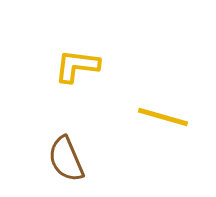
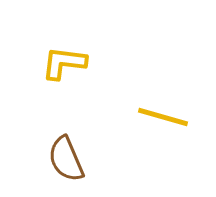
yellow L-shape: moved 13 px left, 3 px up
